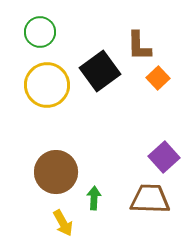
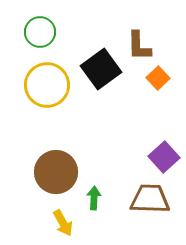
black square: moved 1 px right, 2 px up
